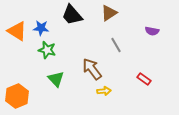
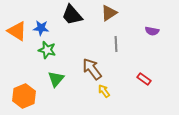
gray line: moved 1 px up; rotated 28 degrees clockwise
green triangle: rotated 24 degrees clockwise
yellow arrow: rotated 120 degrees counterclockwise
orange hexagon: moved 7 px right
